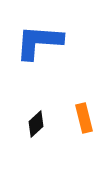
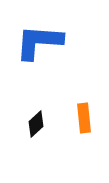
orange rectangle: rotated 8 degrees clockwise
